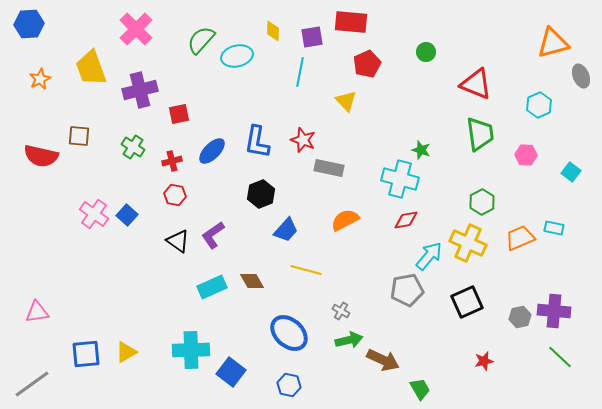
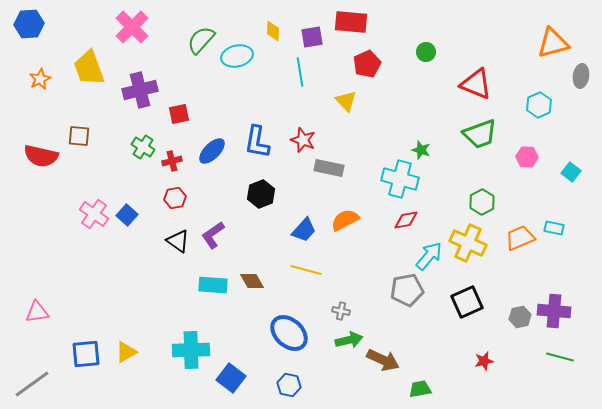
pink cross at (136, 29): moved 4 px left, 2 px up
yellow trapezoid at (91, 68): moved 2 px left
cyan line at (300, 72): rotated 20 degrees counterclockwise
gray ellipse at (581, 76): rotated 30 degrees clockwise
green trapezoid at (480, 134): rotated 78 degrees clockwise
green cross at (133, 147): moved 10 px right
pink hexagon at (526, 155): moved 1 px right, 2 px down
red hexagon at (175, 195): moved 3 px down; rotated 20 degrees counterclockwise
blue trapezoid at (286, 230): moved 18 px right
cyan rectangle at (212, 287): moved 1 px right, 2 px up; rotated 28 degrees clockwise
gray cross at (341, 311): rotated 18 degrees counterclockwise
green line at (560, 357): rotated 28 degrees counterclockwise
blue square at (231, 372): moved 6 px down
green trapezoid at (420, 389): rotated 70 degrees counterclockwise
